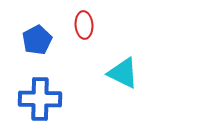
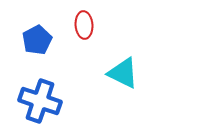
blue cross: moved 2 px down; rotated 18 degrees clockwise
